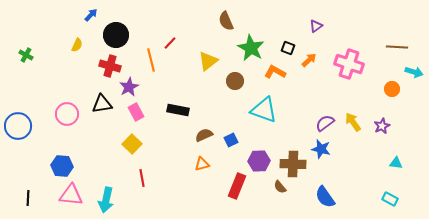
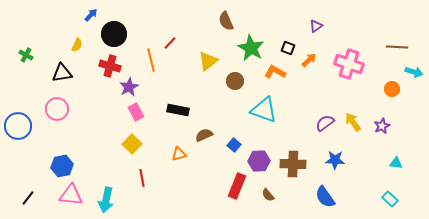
black circle at (116, 35): moved 2 px left, 1 px up
black triangle at (102, 104): moved 40 px left, 31 px up
pink circle at (67, 114): moved 10 px left, 5 px up
blue square at (231, 140): moved 3 px right, 5 px down; rotated 24 degrees counterclockwise
blue star at (321, 149): moved 14 px right, 11 px down; rotated 12 degrees counterclockwise
orange triangle at (202, 164): moved 23 px left, 10 px up
blue hexagon at (62, 166): rotated 15 degrees counterclockwise
brown semicircle at (280, 187): moved 12 px left, 8 px down
black line at (28, 198): rotated 35 degrees clockwise
cyan rectangle at (390, 199): rotated 14 degrees clockwise
